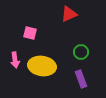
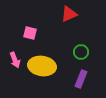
pink arrow: rotated 14 degrees counterclockwise
purple rectangle: rotated 42 degrees clockwise
